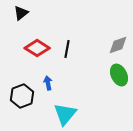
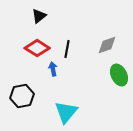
black triangle: moved 18 px right, 3 px down
gray diamond: moved 11 px left
blue arrow: moved 5 px right, 14 px up
black hexagon: rotated 10 degrees clockwise
cyan triangle: moved 1 px right, 2 px up
